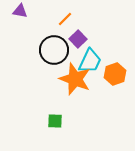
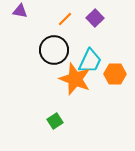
purple square: moved 17 px right, 21 px up
orange hexagon: rotated 20 degrees clockwise
green square: rotated 35 degrees counterclockwise
